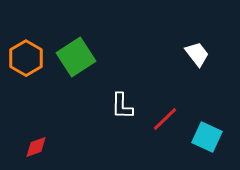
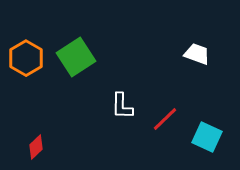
white trapezoid: rotated 32 degrees counterclockwise
red diamond: rotated 25 degrees counterclockwise
